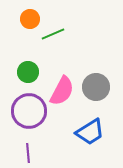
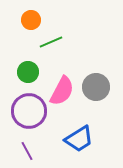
orange circle: moved 1 px right, 1 px down
green line: moved 2 px left, 8 px down
blue trapezoid: moved 11 px left, 7 px down
purple line: moved 1 px left, 2 px up; rotated 24 degrees counterclockwise
